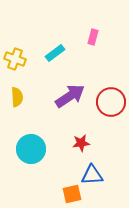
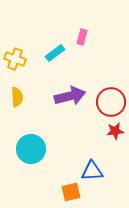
pink rectangle: moved 11 px left
purple arrow: rotated 20 degrees clockwise
red star: moved 34 px right, 12 px up
blue triangle: moved 4 px up
orange square: moved 1 px left, 2 px up
